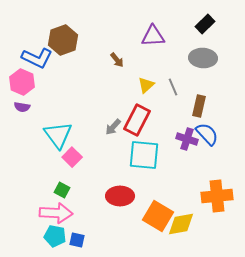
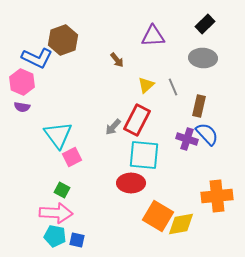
pink square: rotated 18 degrees clockwise
red ellipse: moved 11 px right, 13 px up
